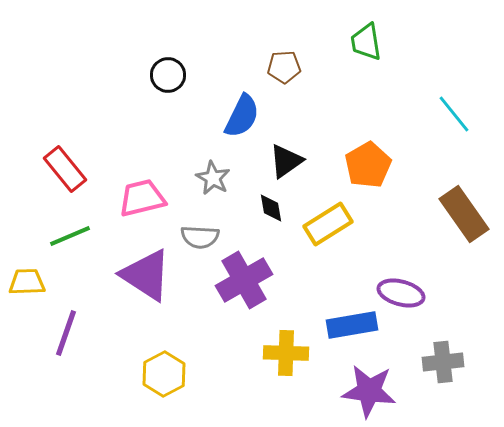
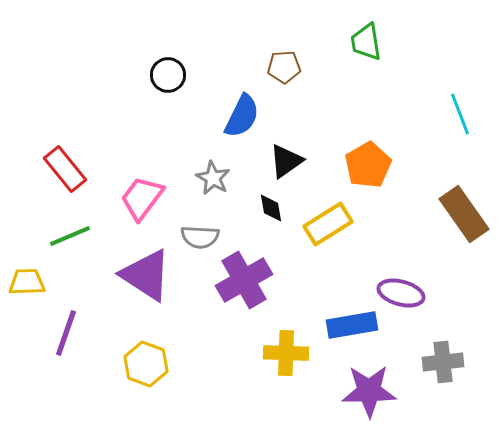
cyan line: moved 6 px right; rotated 18 degrees clockwise
pink trapezoid: rotated 39 degrees counterclockwise
yellow hexagon: moved 18 px left, 10 px up; rotated 12 degrees counterclockwise
purple star: rotated 8 degrees counterclockwise
